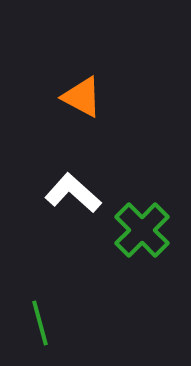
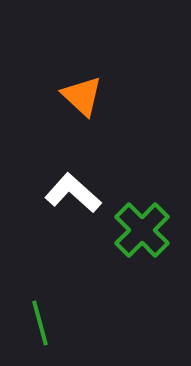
orange triangle: moved 1 px up; rotated 15 degrees clockwise
